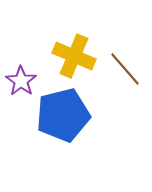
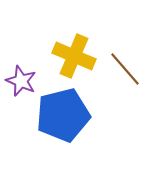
purple star: rotated 12 degrees counterclockwise
